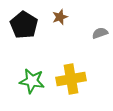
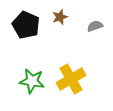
black pentagon: moved 2 px right; rotated 8 degrees counterclockwise
gray semicircle: moved 5 px left, 7 px up
yellow cross: rotated 20 degrees counterclockwise
